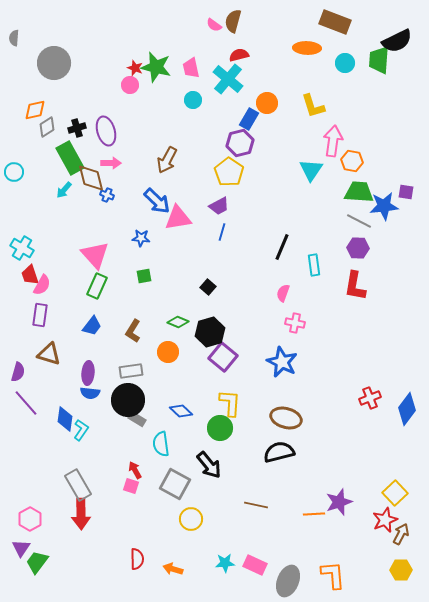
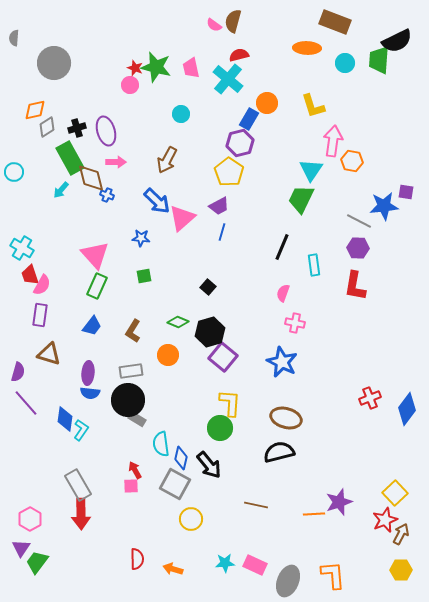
cyan circle at (193, 100): moved 12 px left, 14 px down
pink arrow at (111, 163): moved 5 px right, 1 px up
cyan arrow at (64, 190): moved 3 px left
green trapezoid at (359, 192): moved 58 px left, 7 px down; rotated 68 degrees counterclockwise
pink triangle at (178, 218): moved 4 px right; rotated 32 degrees counterclockwise
orange circle at (168, 352): moved 3 px down
blue diamond at (181, 411): moved 47 px down; rotated 60 degrees clockwise
pink square at (131, 486): rotated 21 degrees counterclockwise
